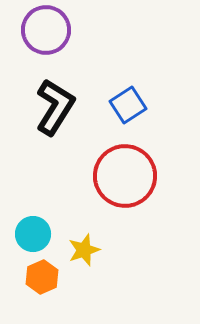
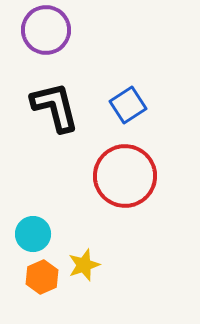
black L-shape: rotated 46 degrees counterclockwise
yellow star: moved 15 px down
